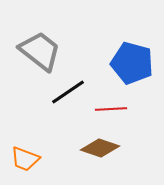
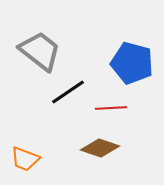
red line: moved 1 px up
